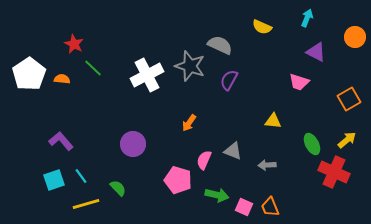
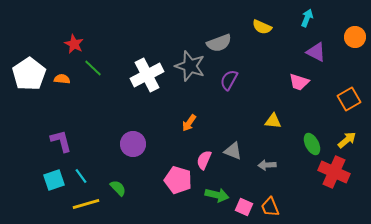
gray semicircle: moved 1 px left, 2 px up; rotated 135 degrees clockwise
purple L-shape: rotated 25 degrees clockwise
